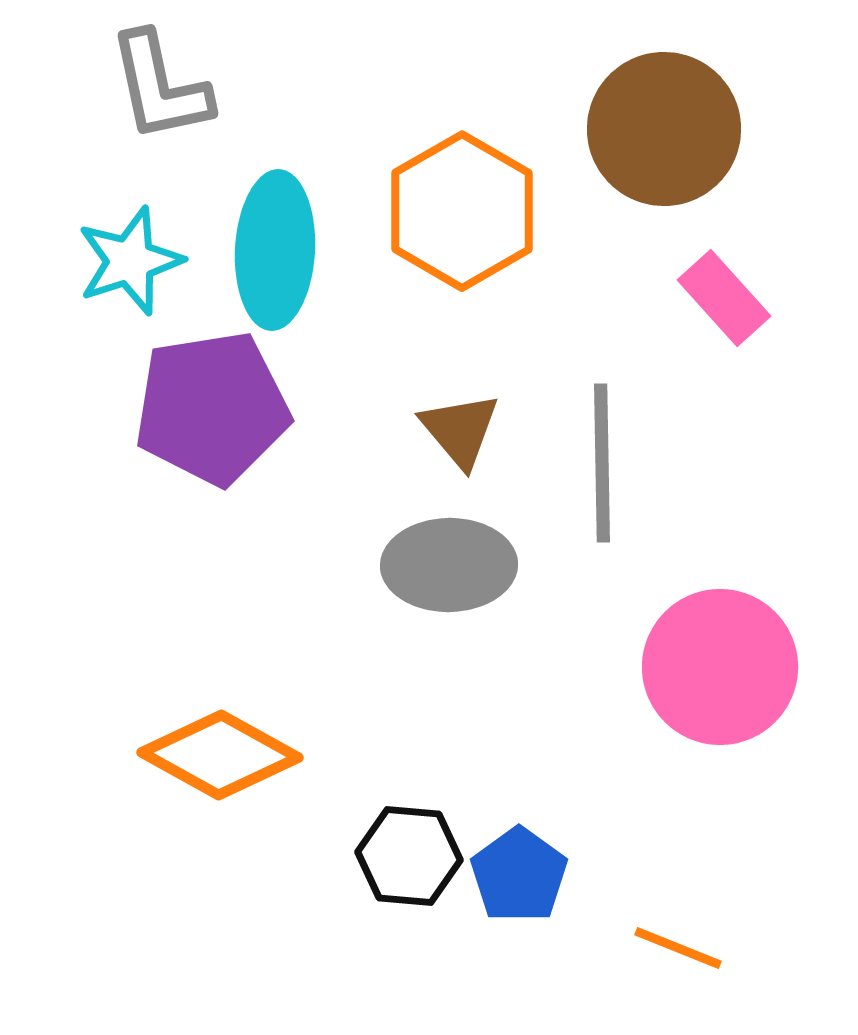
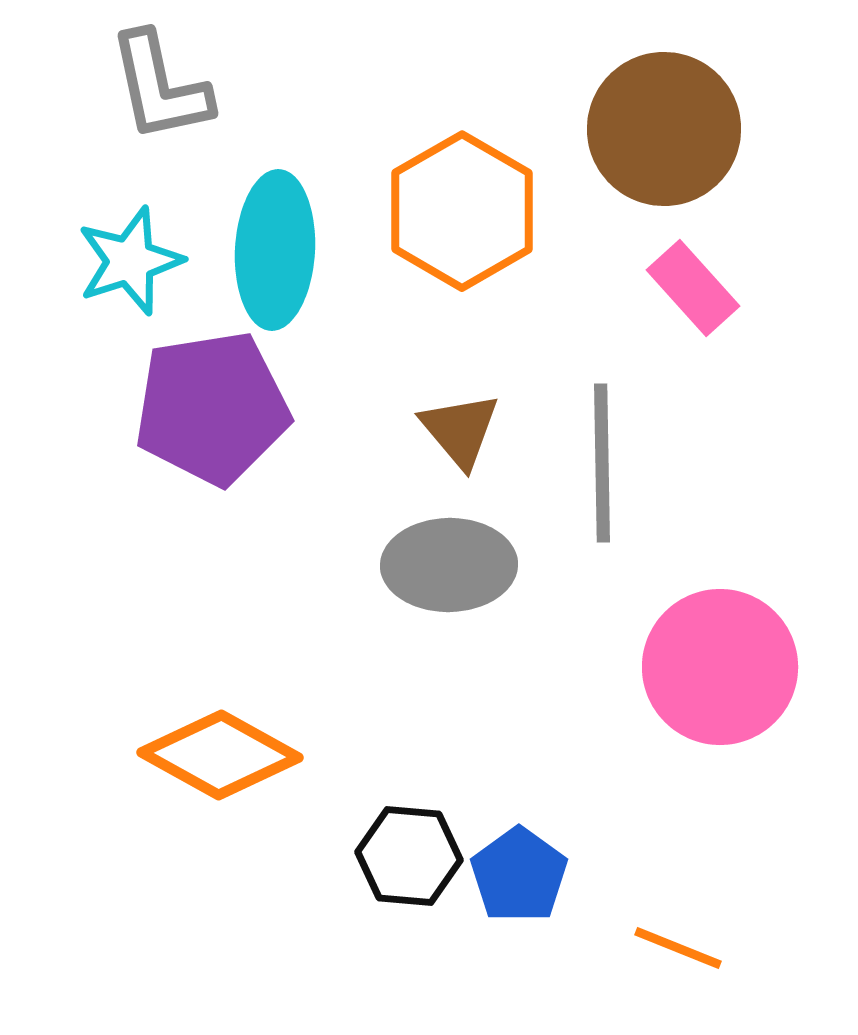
pink rectangle: moved 31 px left, 10 px up
